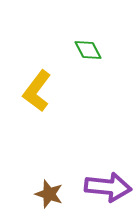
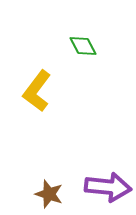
green diamond: moved 5 px left, 4 px up
